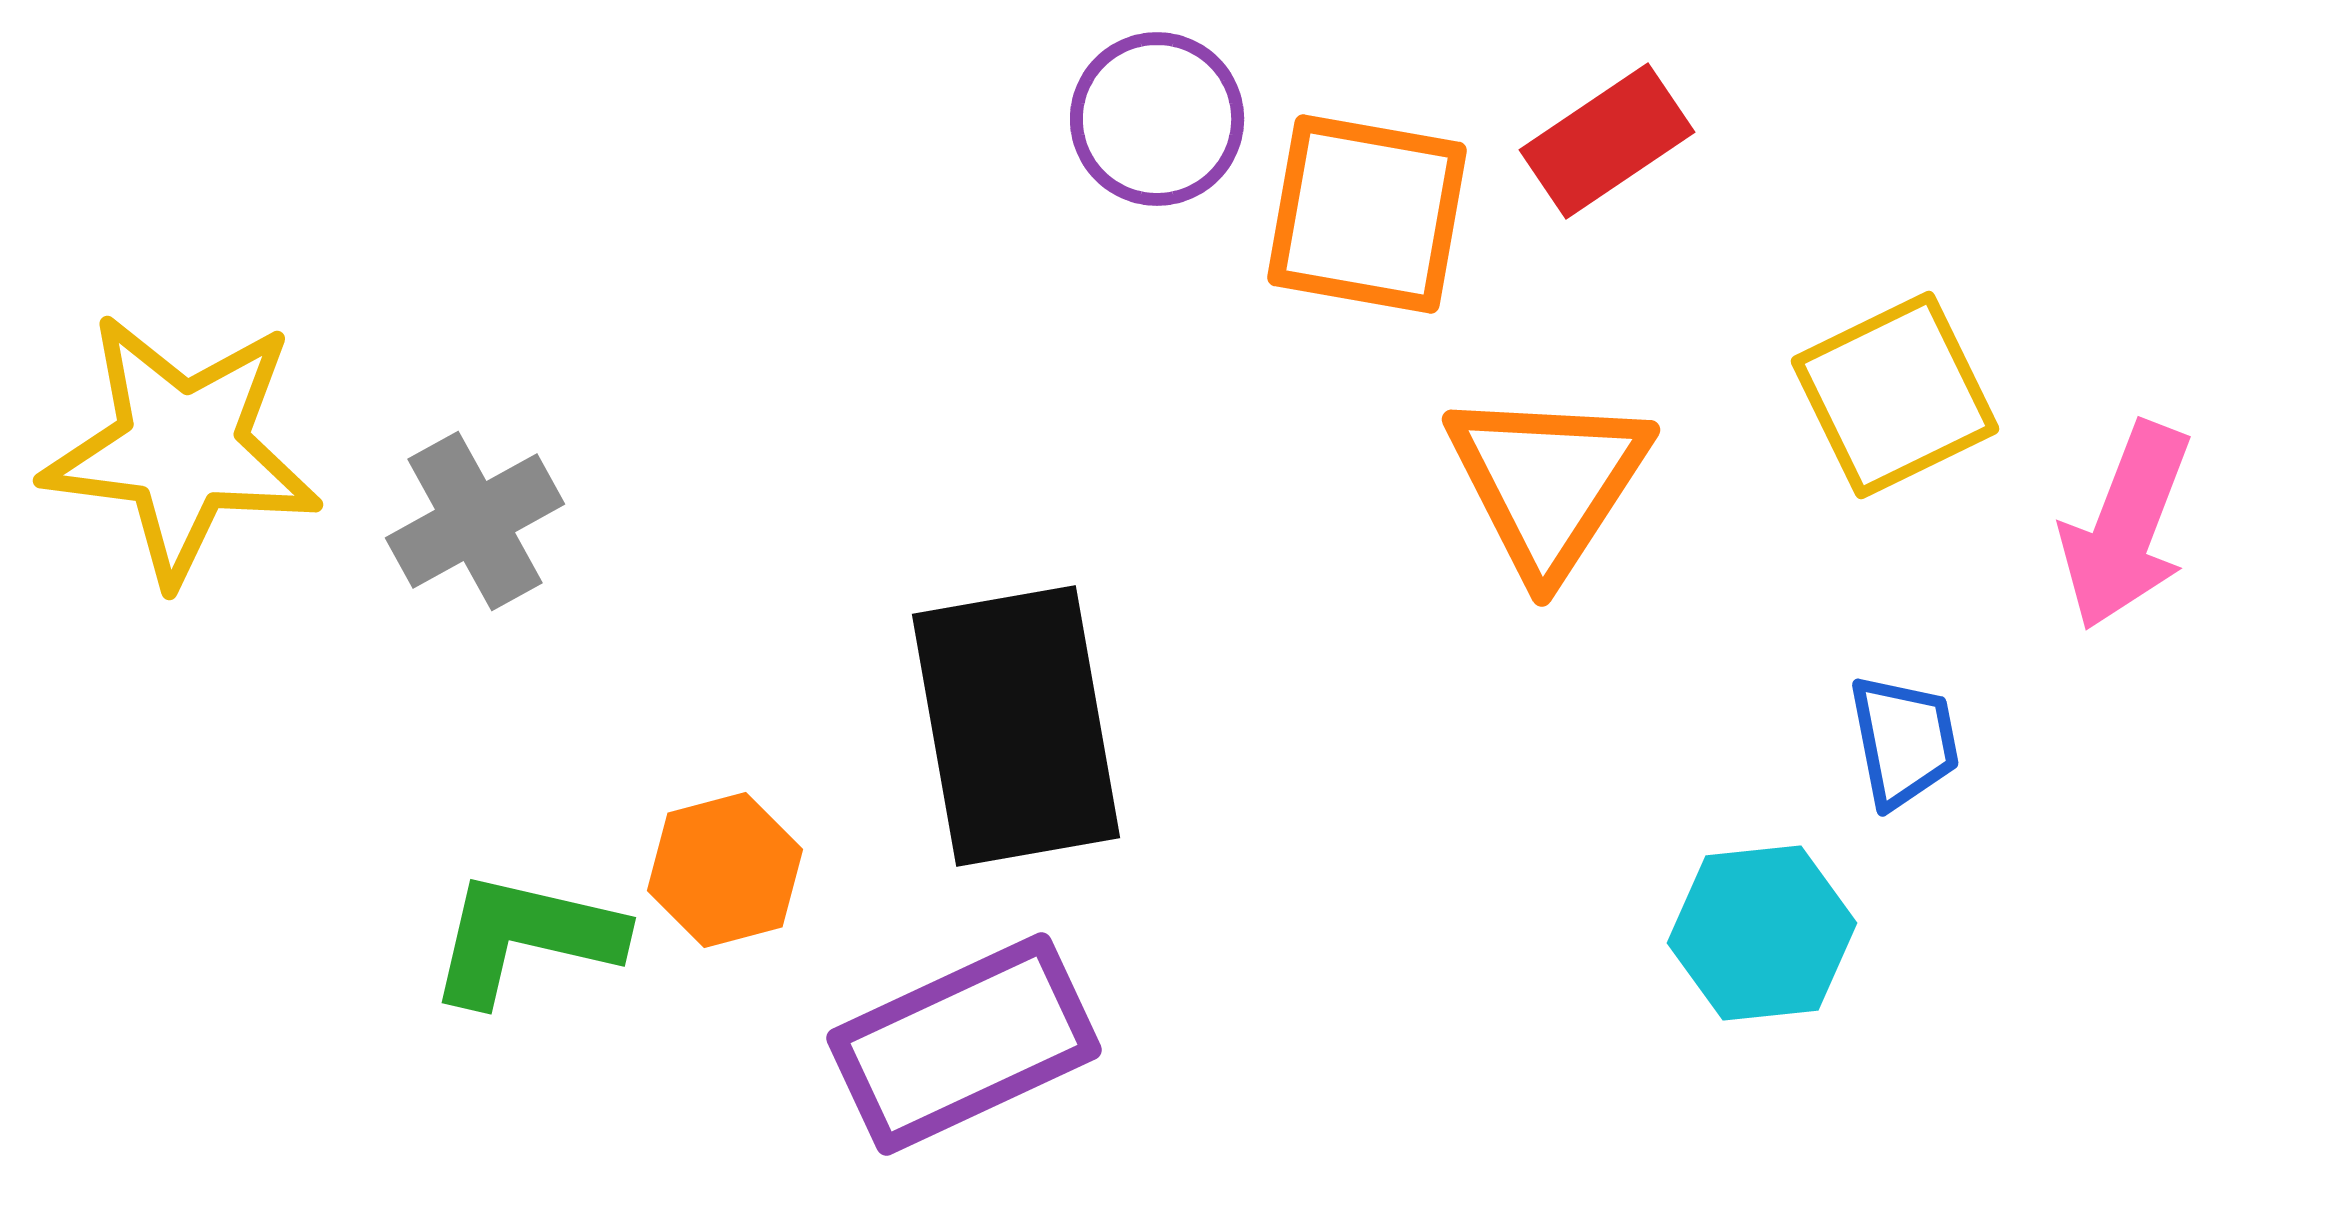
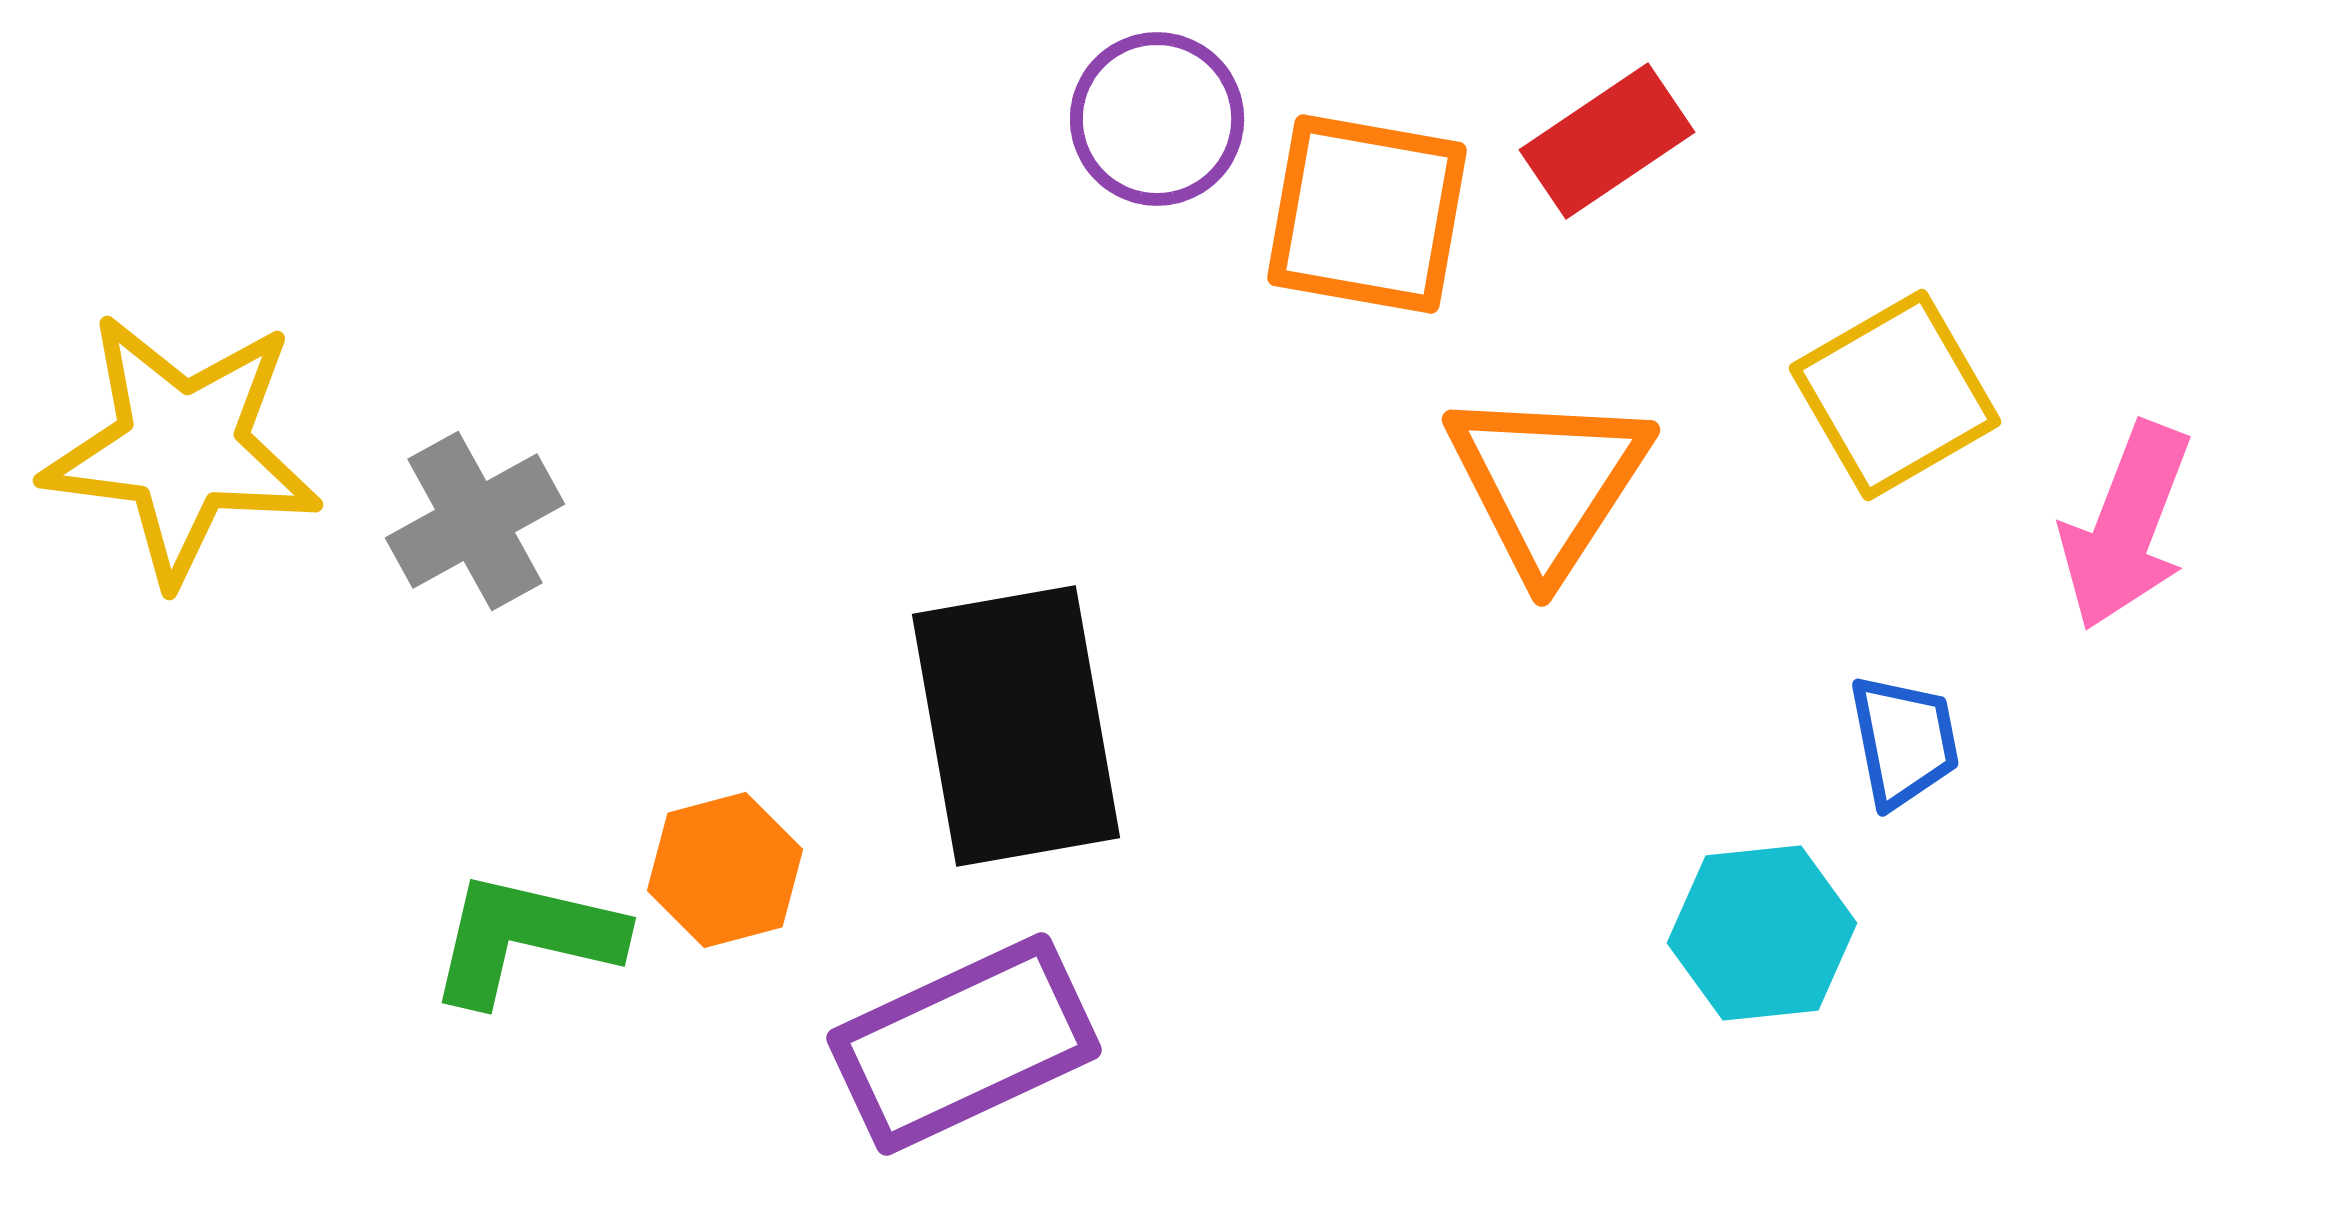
yellow square: rotated 4 degrees counterclockwise
